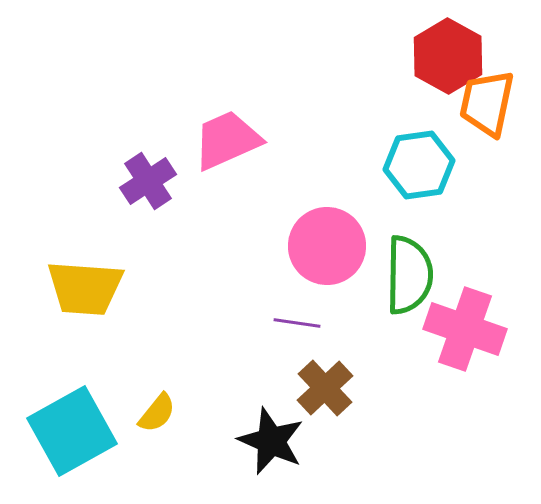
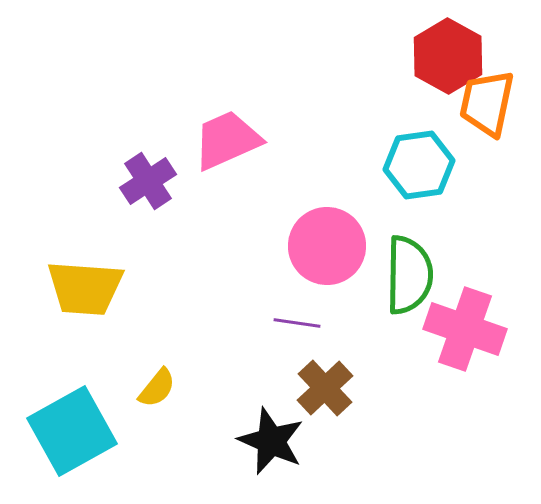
yellow semicircle: moved 25 px up
